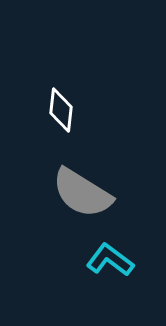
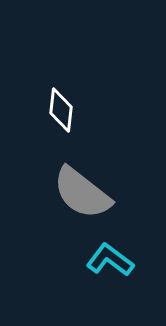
gray semicircle: rotated 6 degrees clockwise
